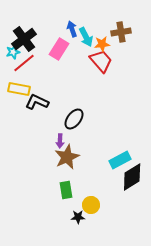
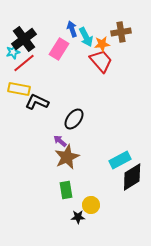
purple arrow: rotated 128 degrees clockwise
